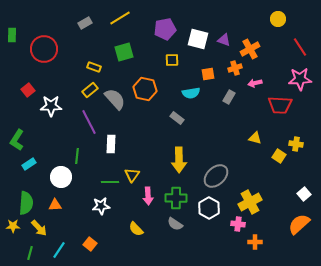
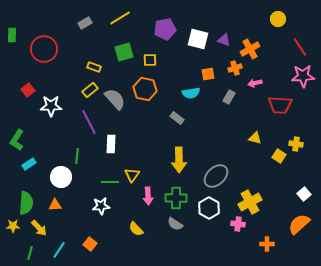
yellow square at (172, 60): moved 22 px left
pink star at (300, 79): moved 3 px right, 3 px up
orange cross at (255, 242): moved 12 px right, 2 px down
